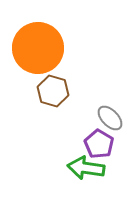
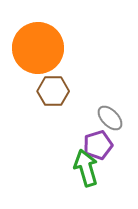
brown hexagon: rotated 16 degrees counterclockwise
purple pentagon: moved 1 px left, 1 px down; rotated 24 degrees clockwise
green arrow: rotated 66 degrees clockwise
